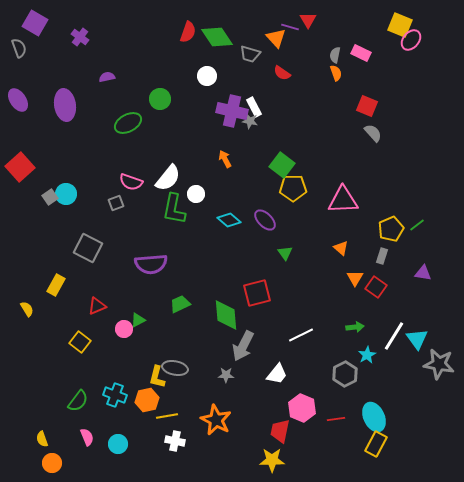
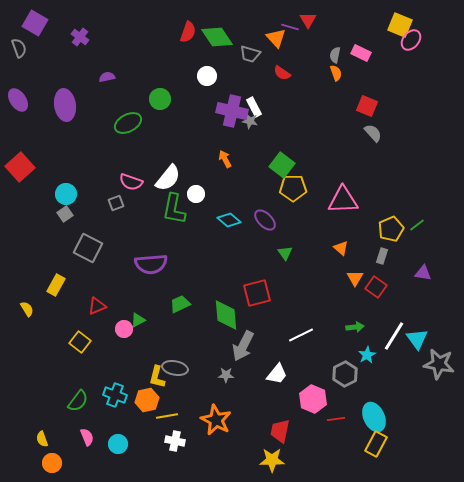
gray square at (50, 197): moved 15 px right, 17 px down
pink hexagon at (302, 408): moved 11 px right, 9 px up
